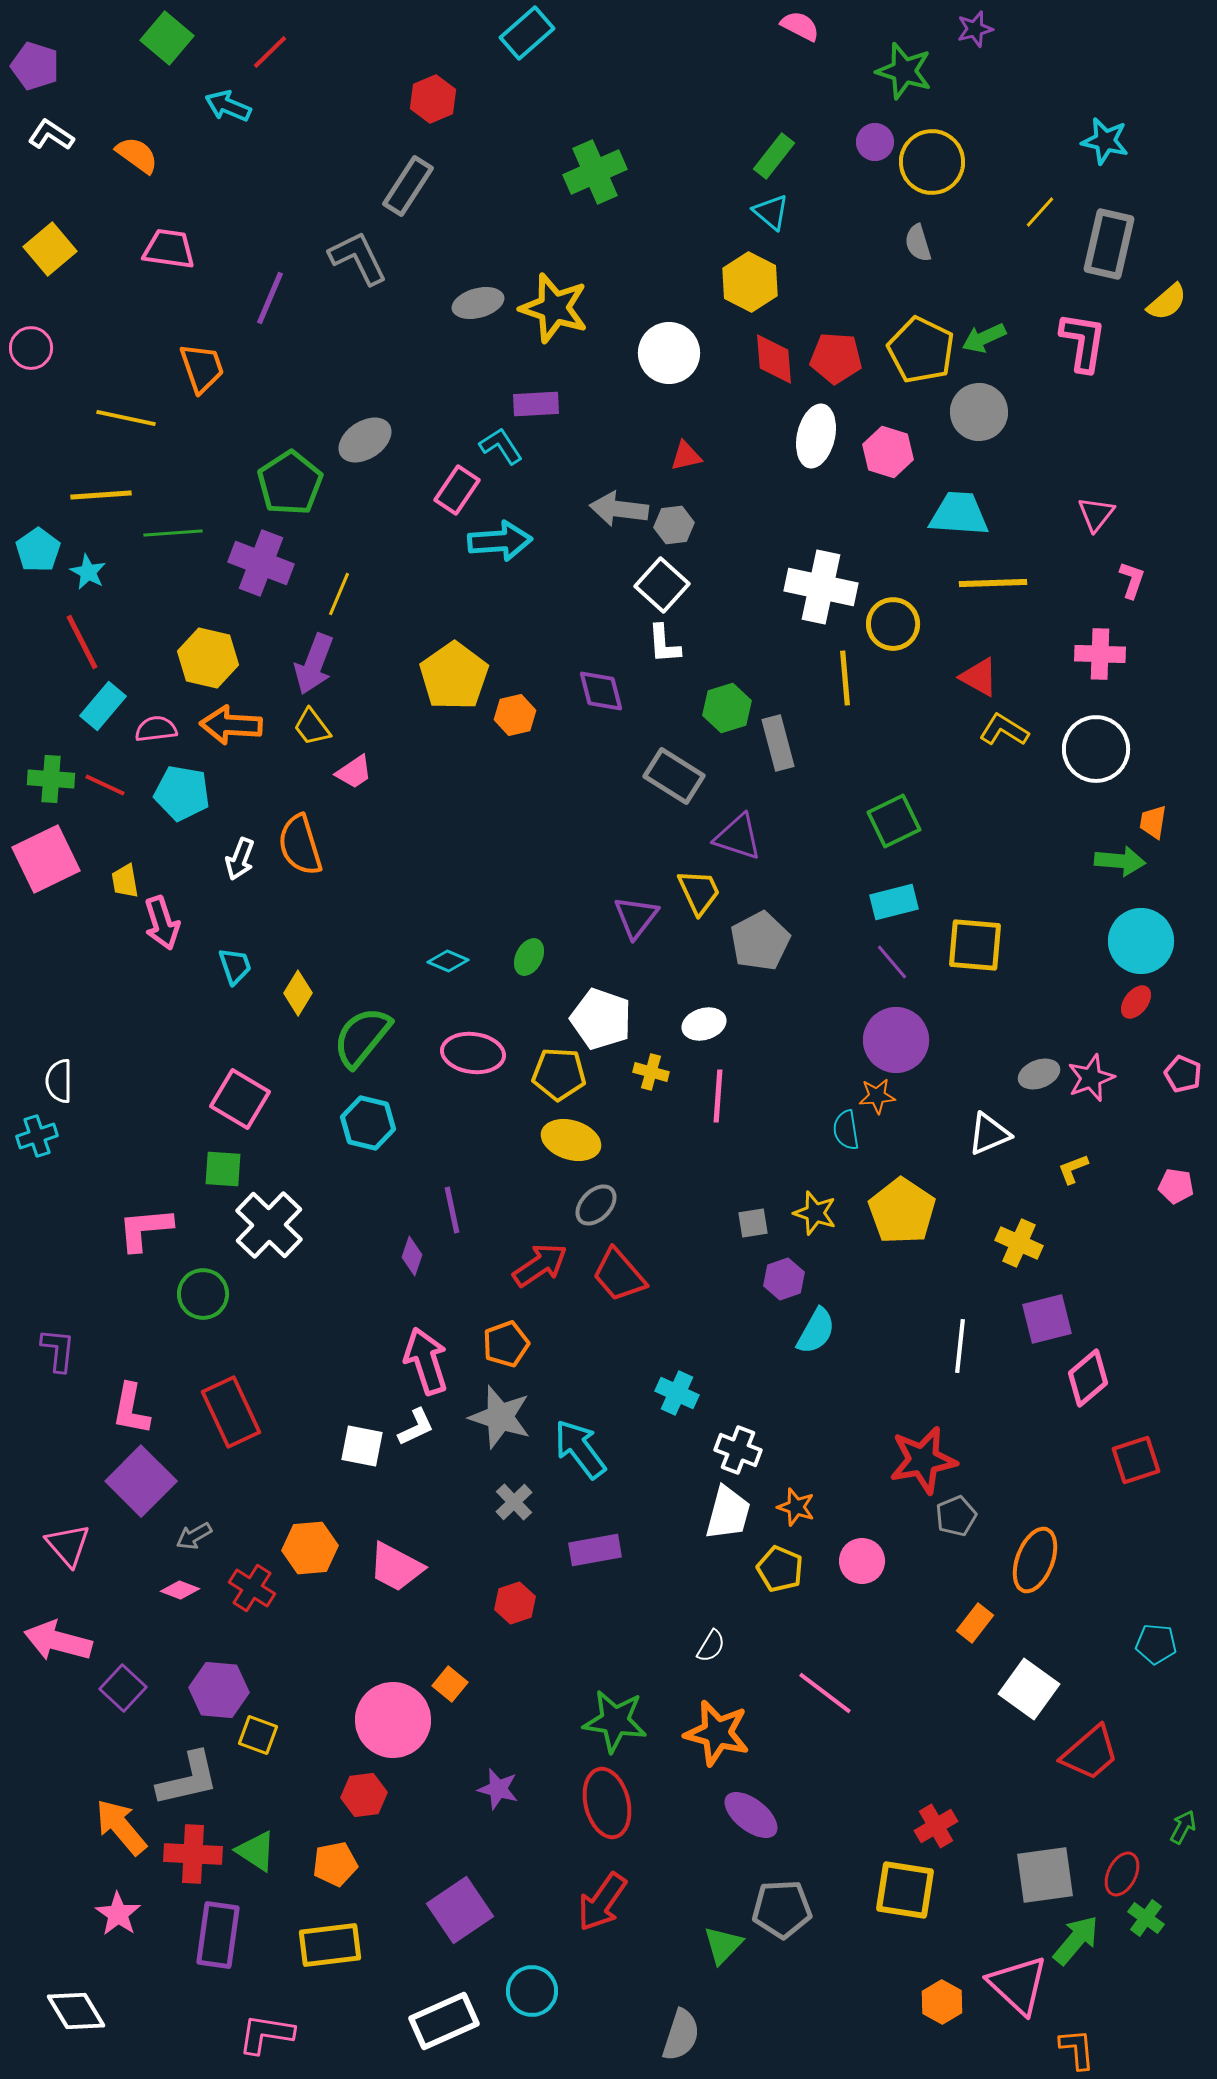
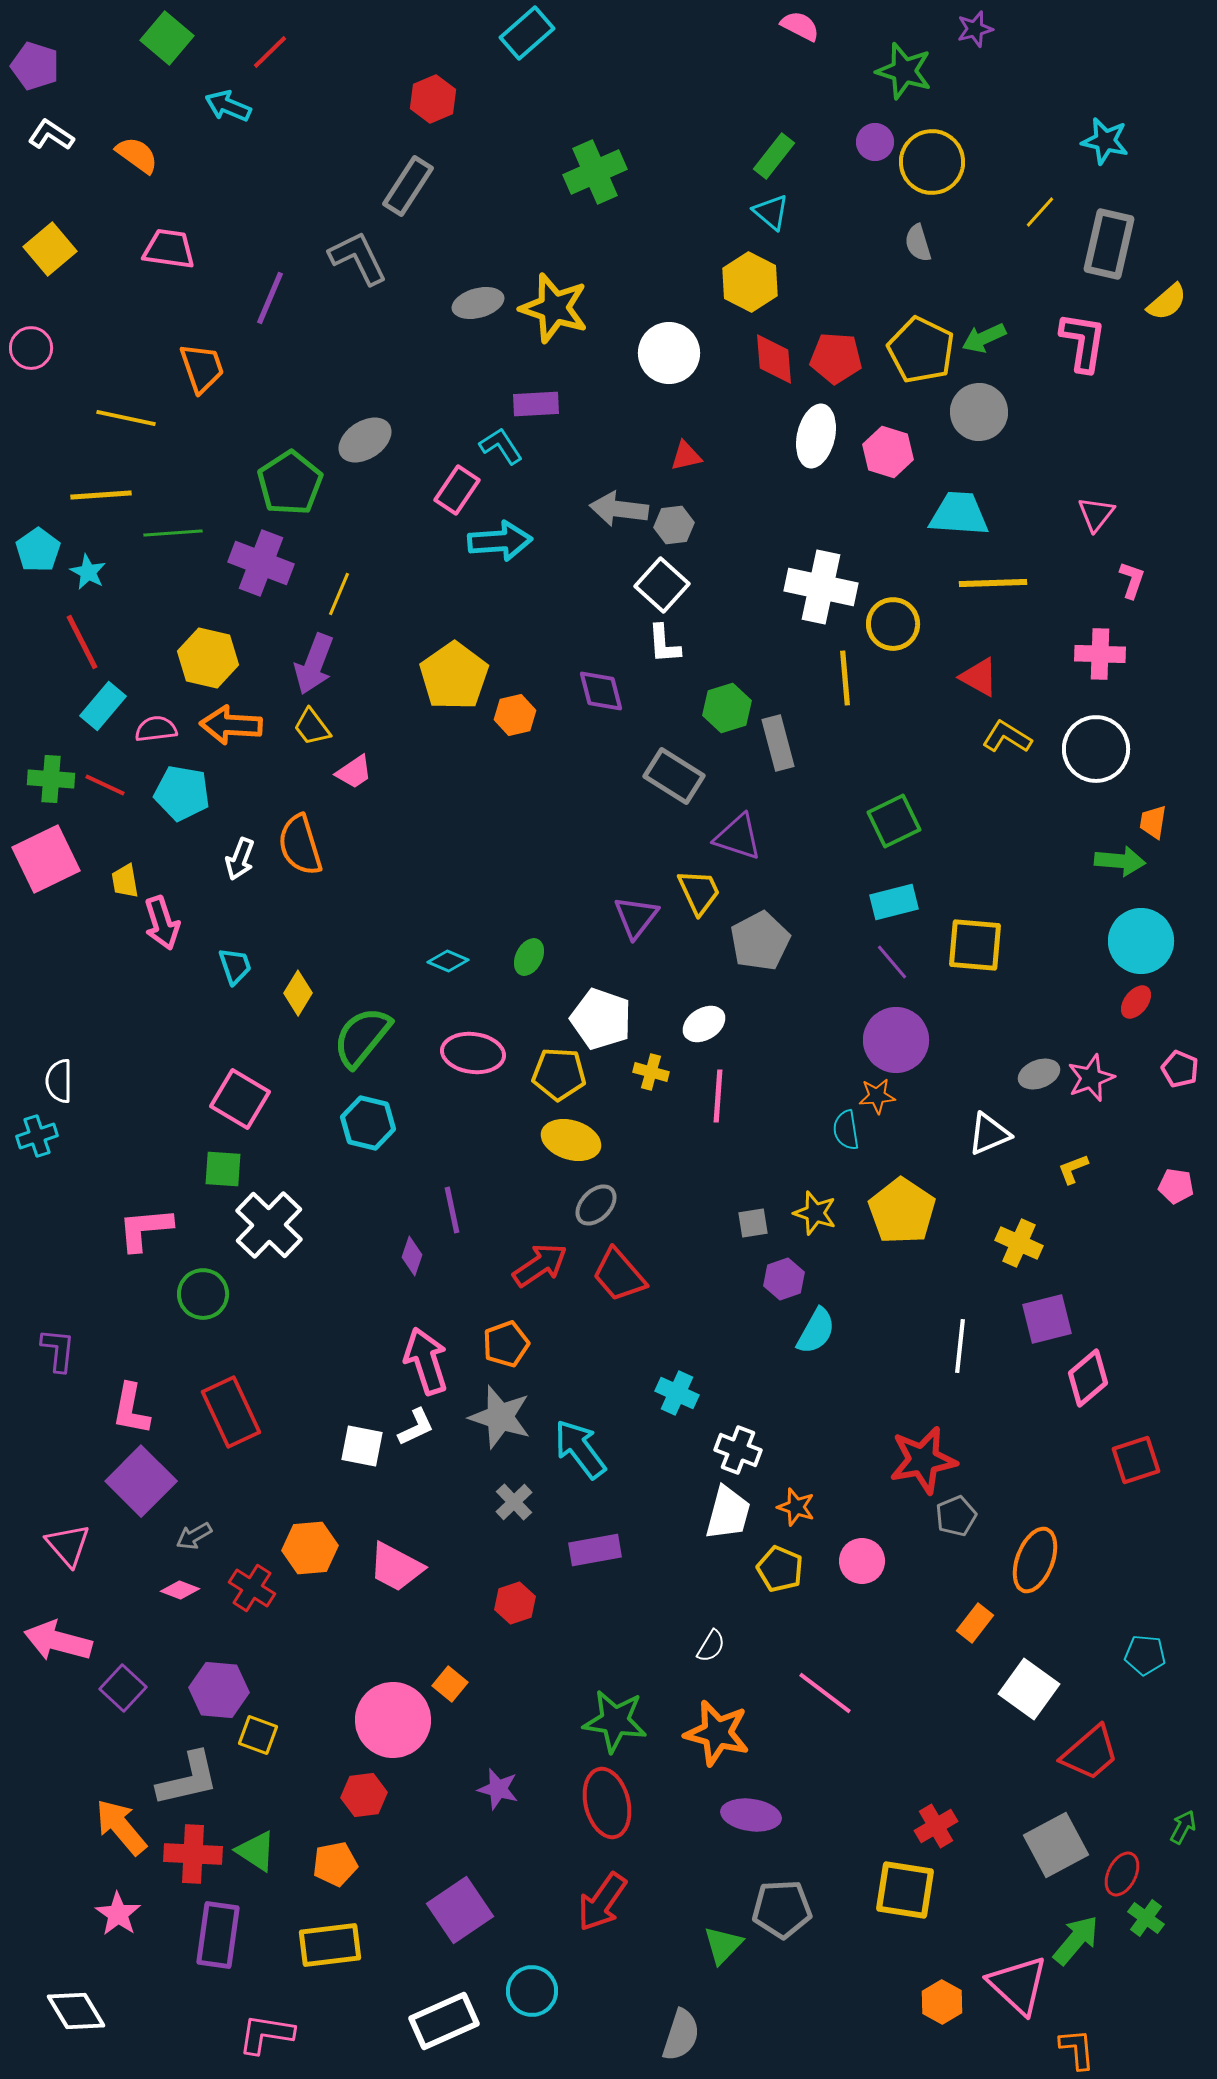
yellow L-shape at (1004, 730): moved 3 px right, 7 px down
white ellipse at (704, 1024): rotated 15 degrees counterclockwise
pink pentagon at (1183, 1074): moved 3 px left, 5 px up
cyan pentagon at (1156, 1644): moved 11 px left, 11 px down
purple ellipse at (751, 1815): rotated 30 degrees counterclockwise
gray square at (1045, 1875): moved 11 px right, 30 px up; rotated 20 degrees counterclockwise
